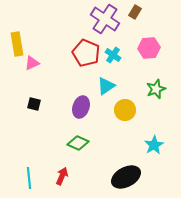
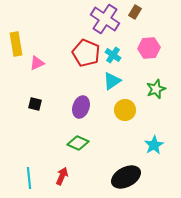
yellow rectangle: moved 1 px left
pink triangle: moved 5 px right
cyan triangle: moved 6 px right, 5 px up
black square: moved 1 px right
